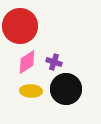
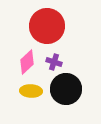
red circle: moved 27 px right
pink diamond: rotated 10 degrees counterclockwise
